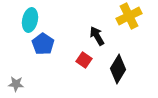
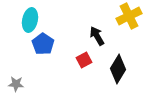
red square: rotated 28 degrees clockwise
